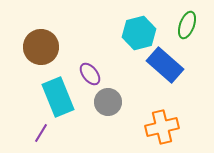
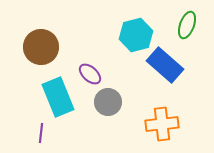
cyan hexagon: moved 3 px left, 2 px down
purple ellipse: rotated 10 degrees counterclockwise
orange cross: moved 3 px up; rotated 8 degrees clockwise
purple line: rotated 24 degrees counterclockwise
